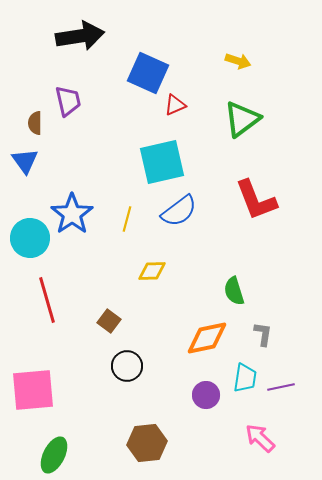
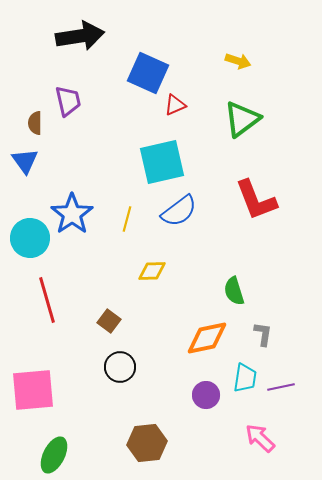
black circle: moved 7 px left, 1 px down
